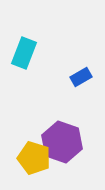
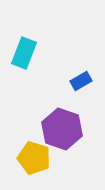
blue rectangle: moved 4 px down
purple hexagon: moved 13 px up
